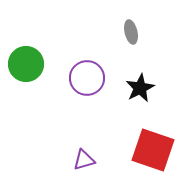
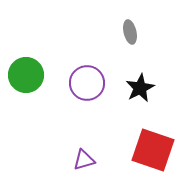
gray ellipse: moved 1 px left
green circle: moved 11 px down
purple circle: moved 5 px down
